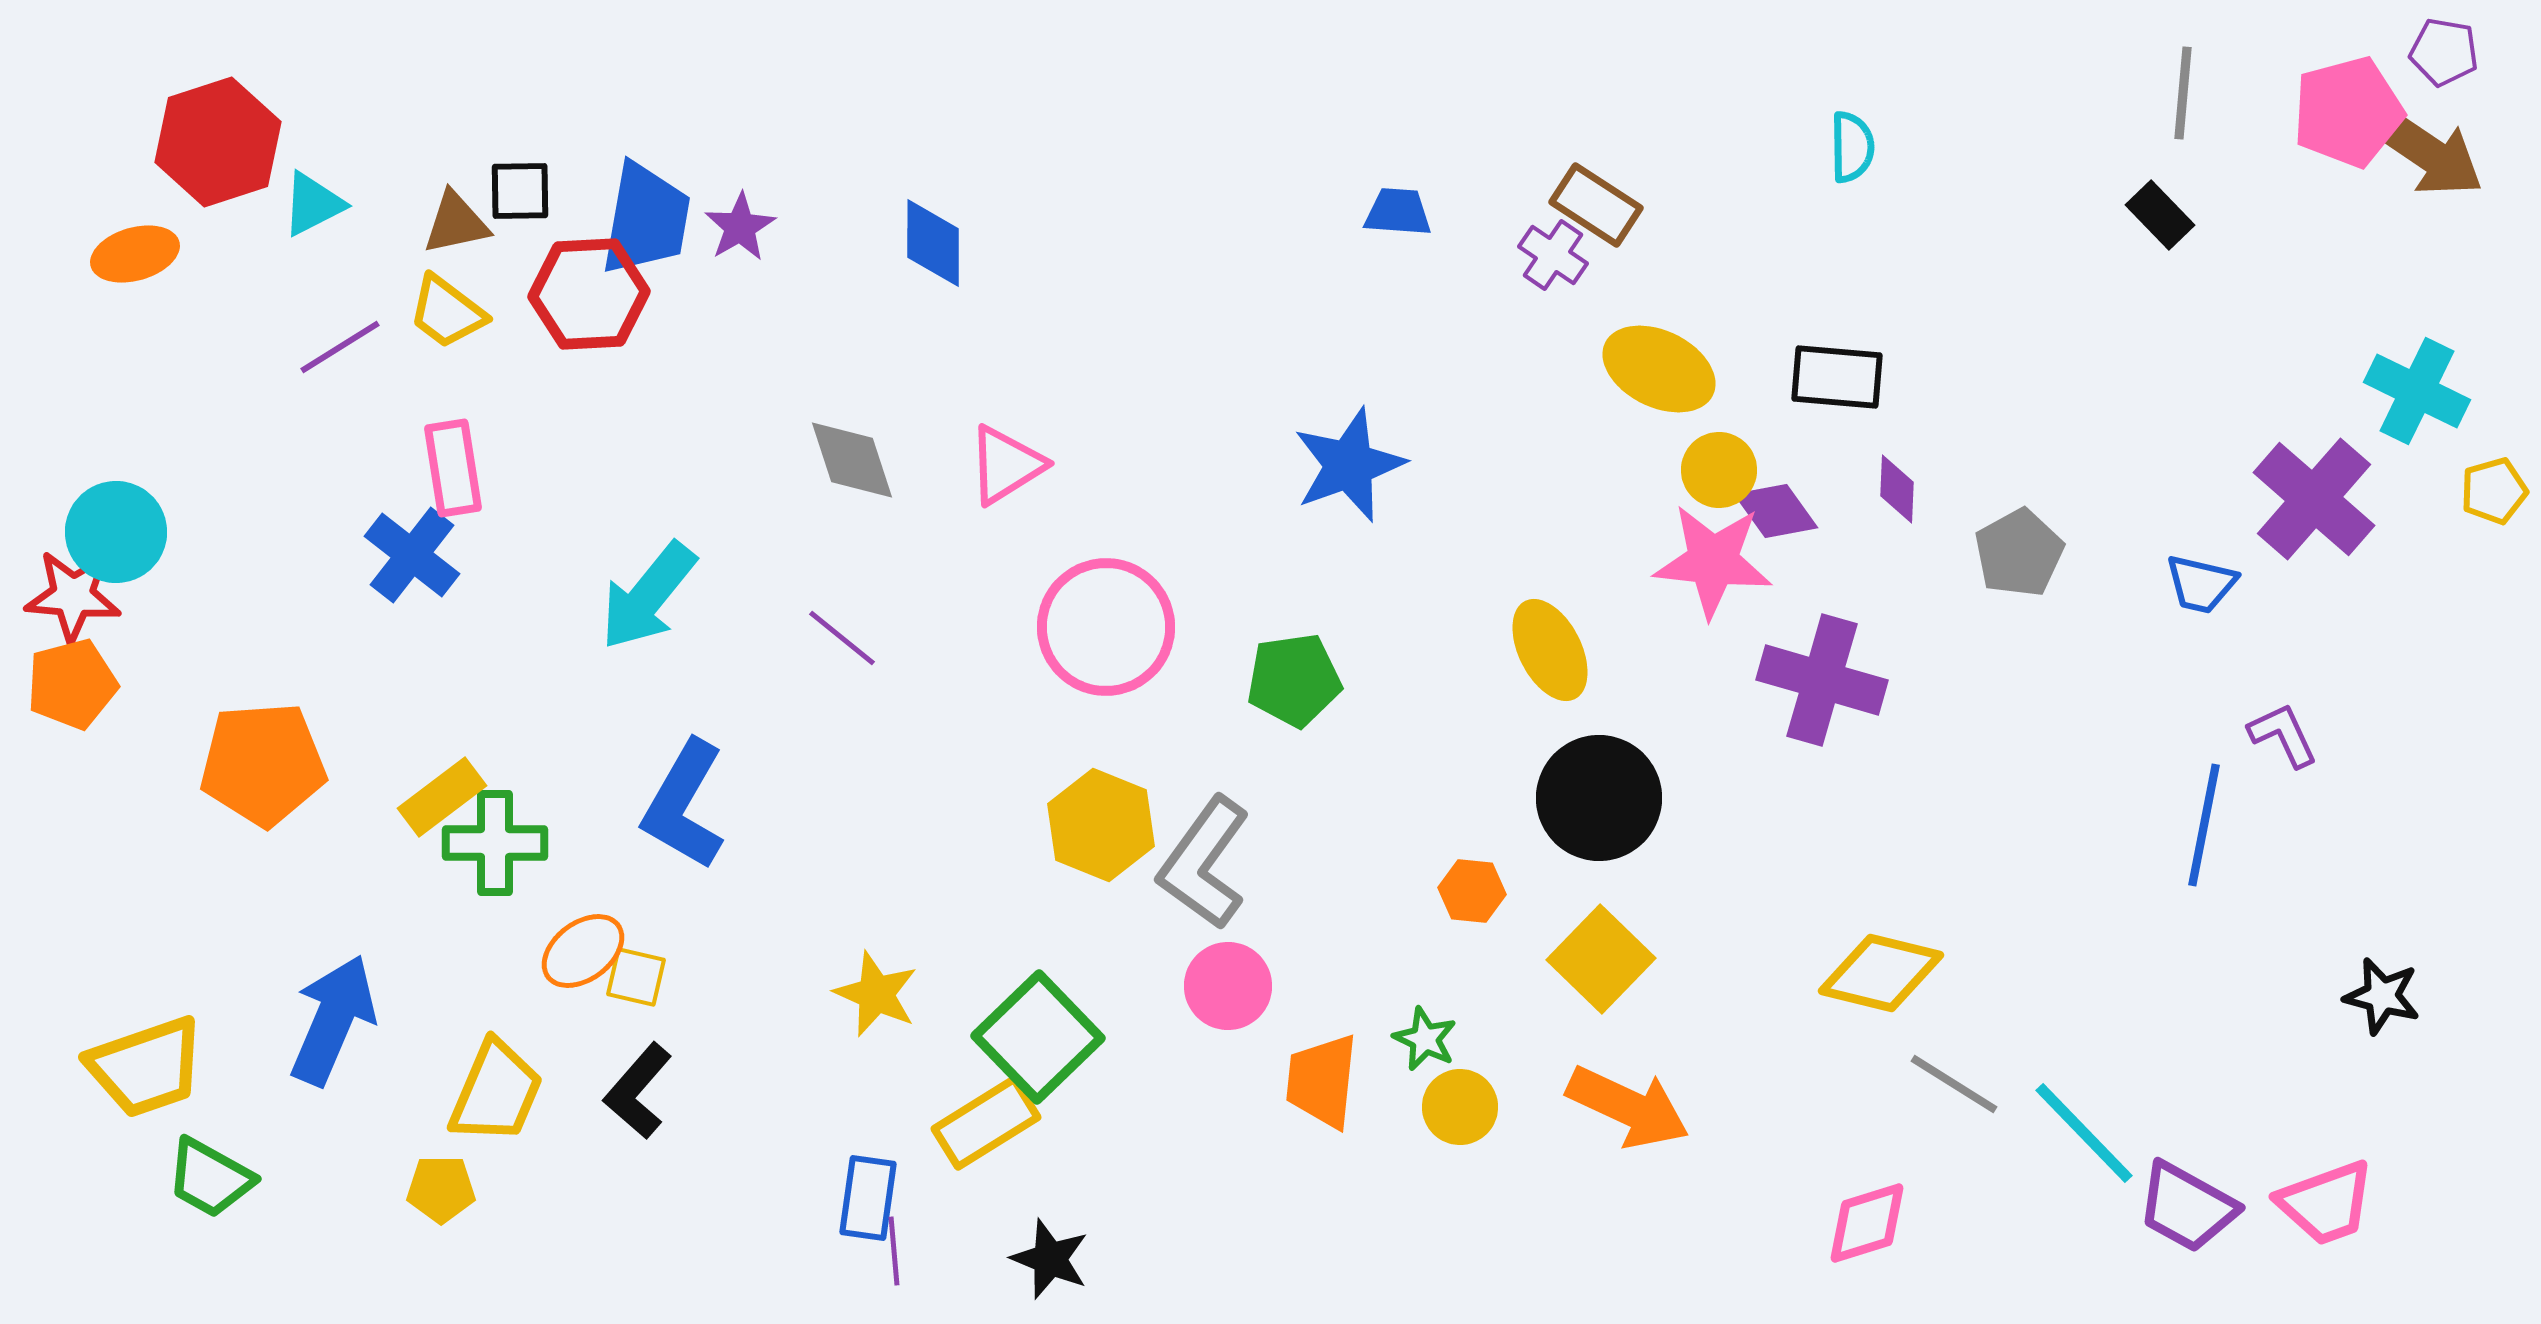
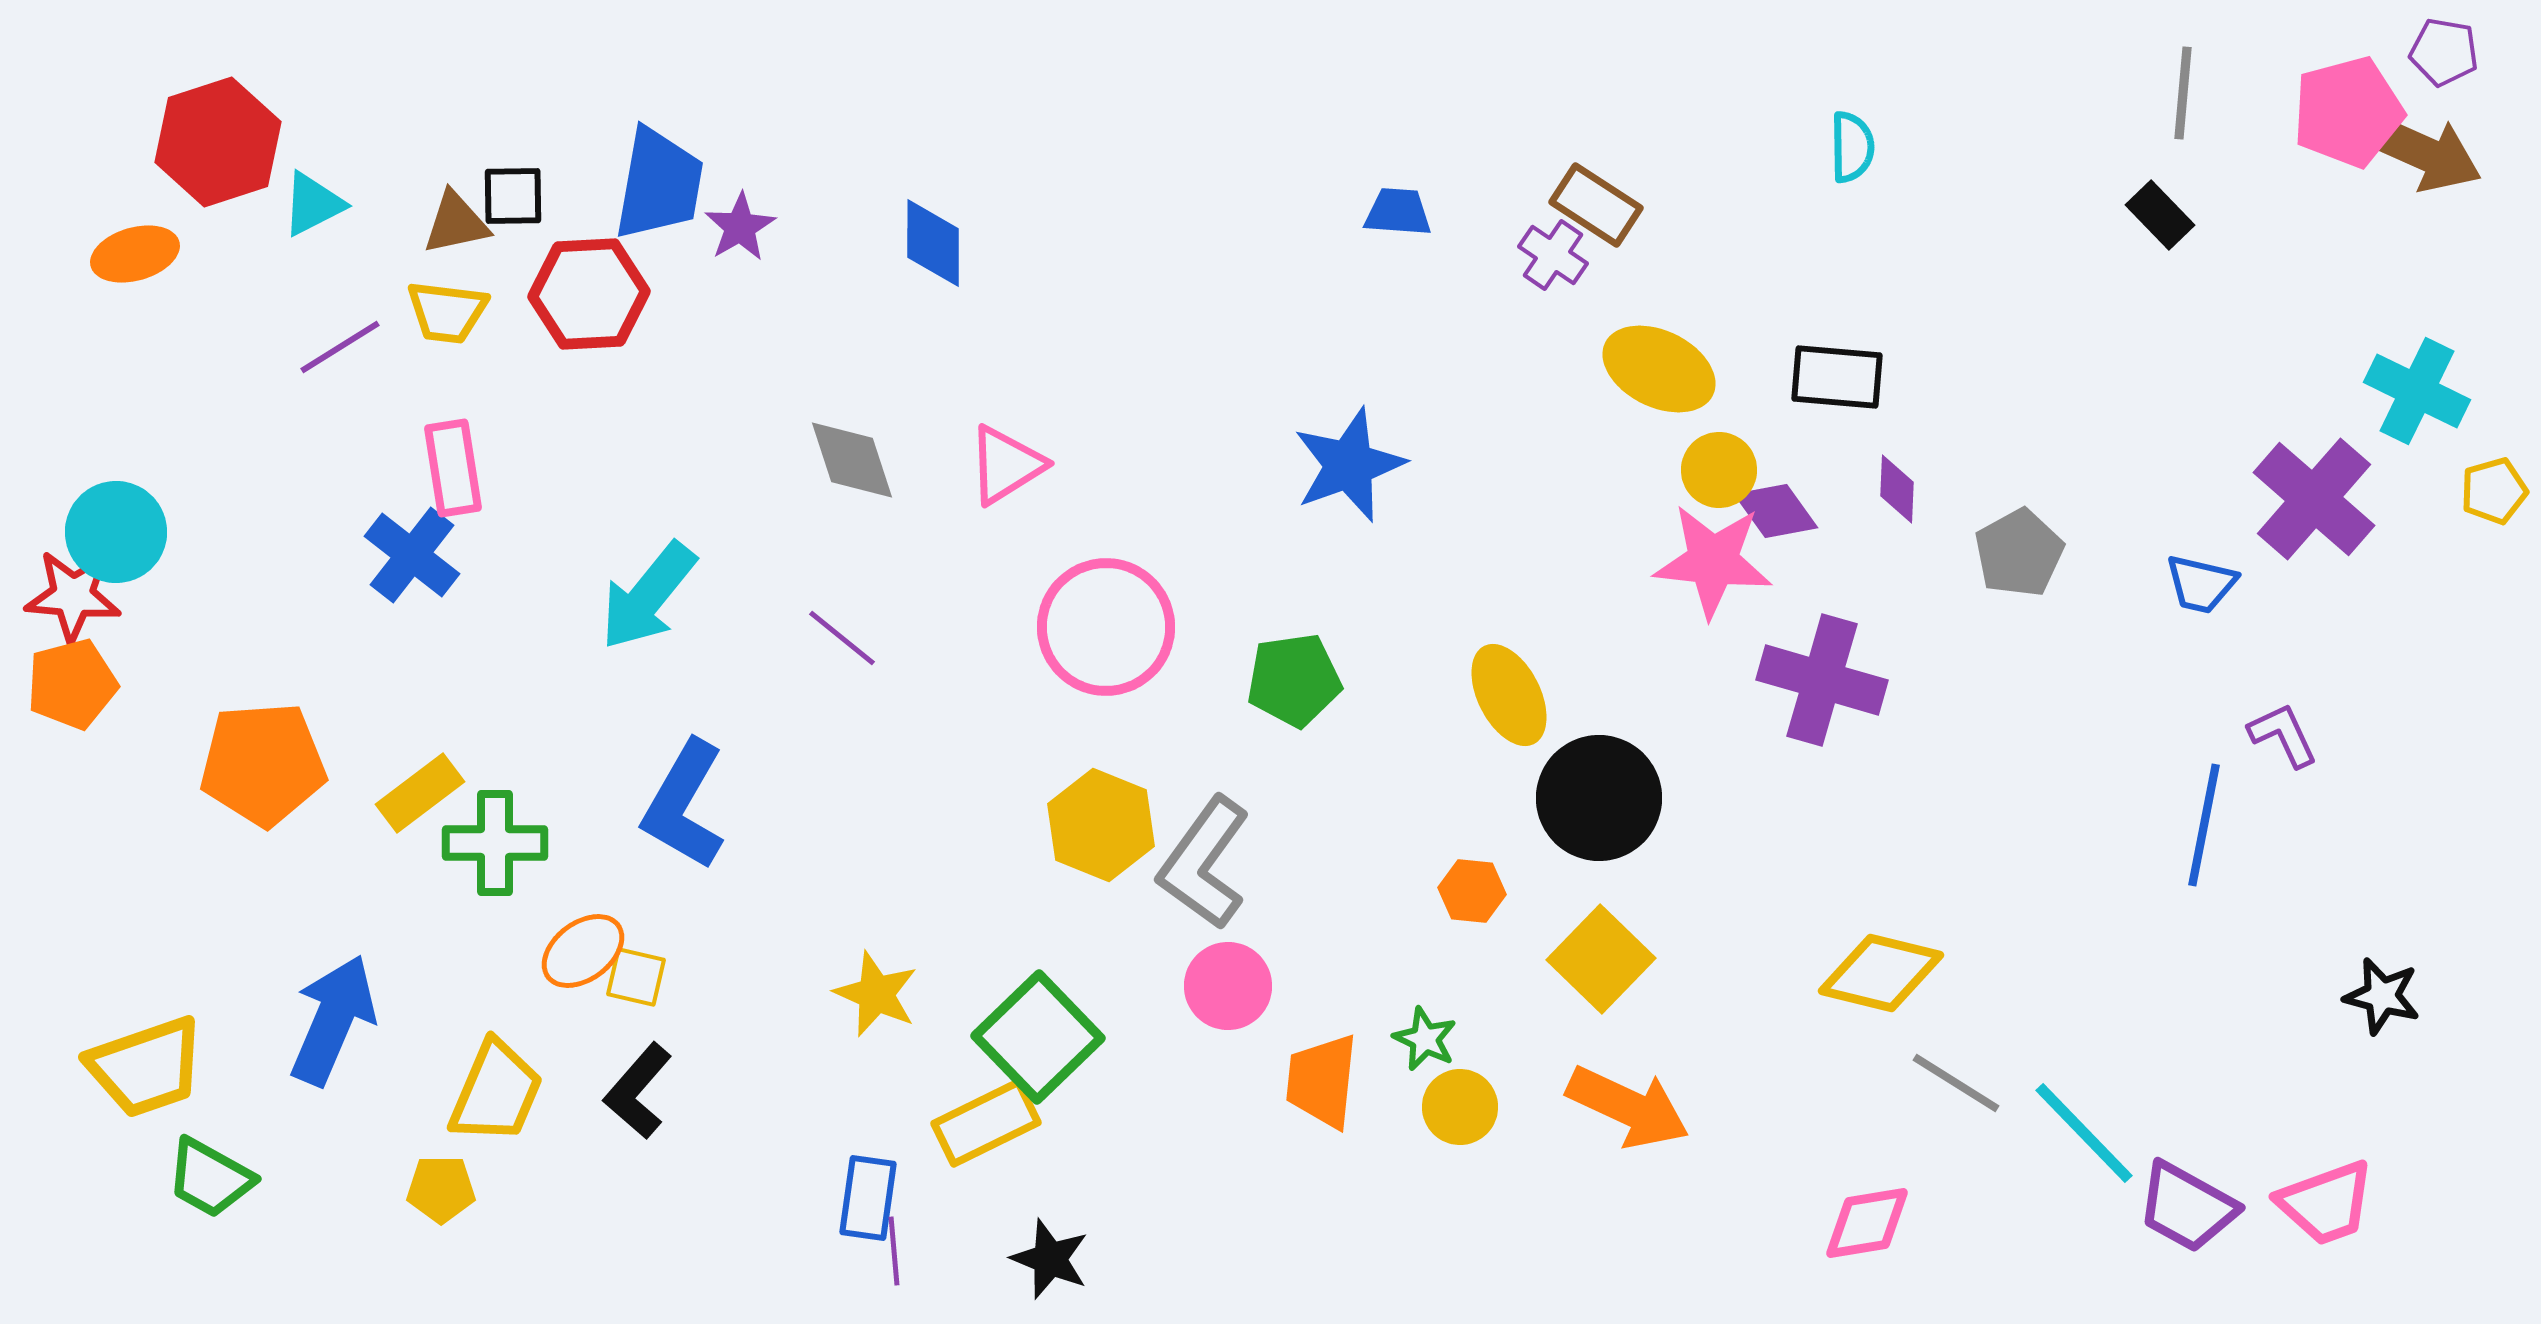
brown arrow at (2427, 152): moved 5 px left; rotated 10 degrees counterclockwise
black square at (520, 191): moved 7 px left, 5 px down
blue trapezoid at (646, 219): moved 13 px right, 35 px up
yellow trapezoid at (447, 312): rotated 30 degrees counterclockwise
yellow ellipse at (1550, 650): moved 41 px left, 45 px down
yellow rectangle at (442, 797): moved 22 px left, 4 px up
gray line at (1954, 1084): moved 2 px right, 1 px up
yellow rectangle at (986, 1123): rotated 6 degrees clockwise
pink diamond at (1867, 1223): rotated 8 degrees clockwise
